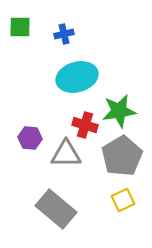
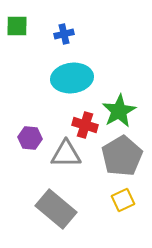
green square: moved 3 px left, 1 px up
cyan ellipse: moved 5 px left, 1 px down; rotated 9 degrees clockwise
green star: rotated 20 degrees counterclockwise
